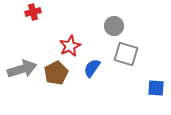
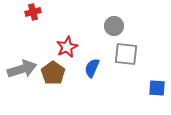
red star: moved 3 px left, 1 px down
gray square: rotated 10 degrees counterclockwise
blue semicircle: rotated 12 degrees counterclockwise
brown pentagon: moved 3 px left; rotated 10 degrees counterclockwise
blue square: moved 1 px right
